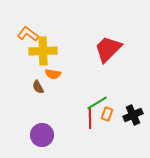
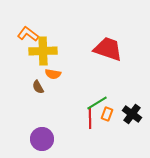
red trapezoid: rotated 64 degrees clockwise
black cross: moved 1 px left, 1 px up; rotated 30 degrees counterclockwise
purple circle: moved 4 px down
